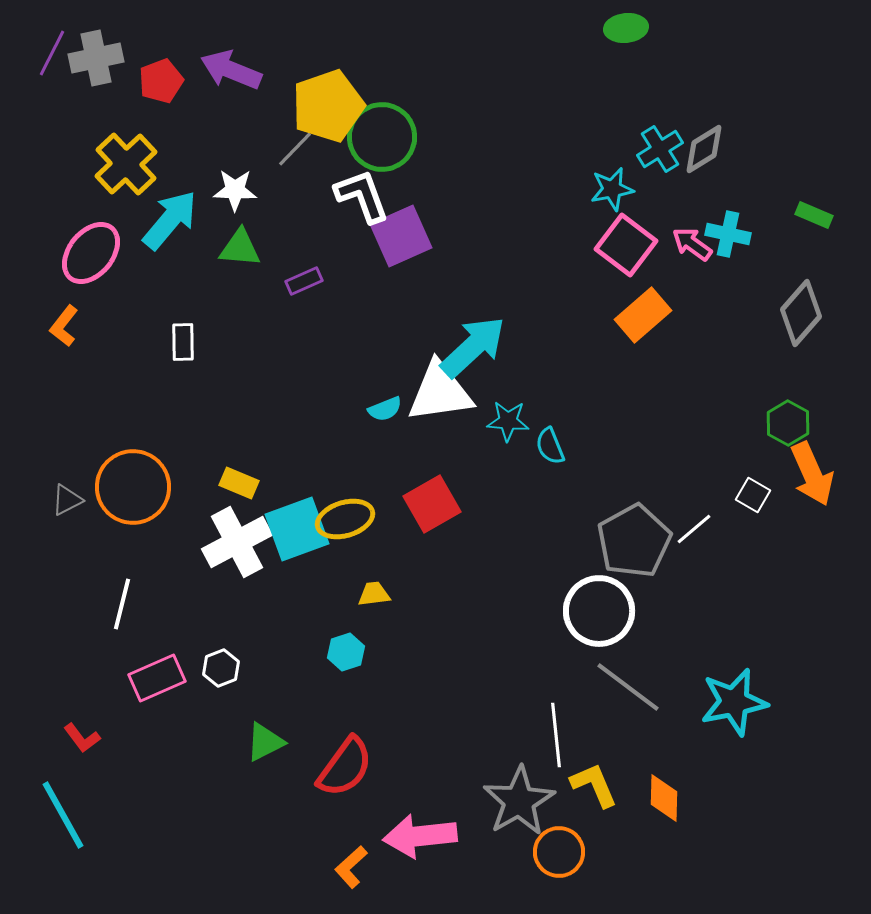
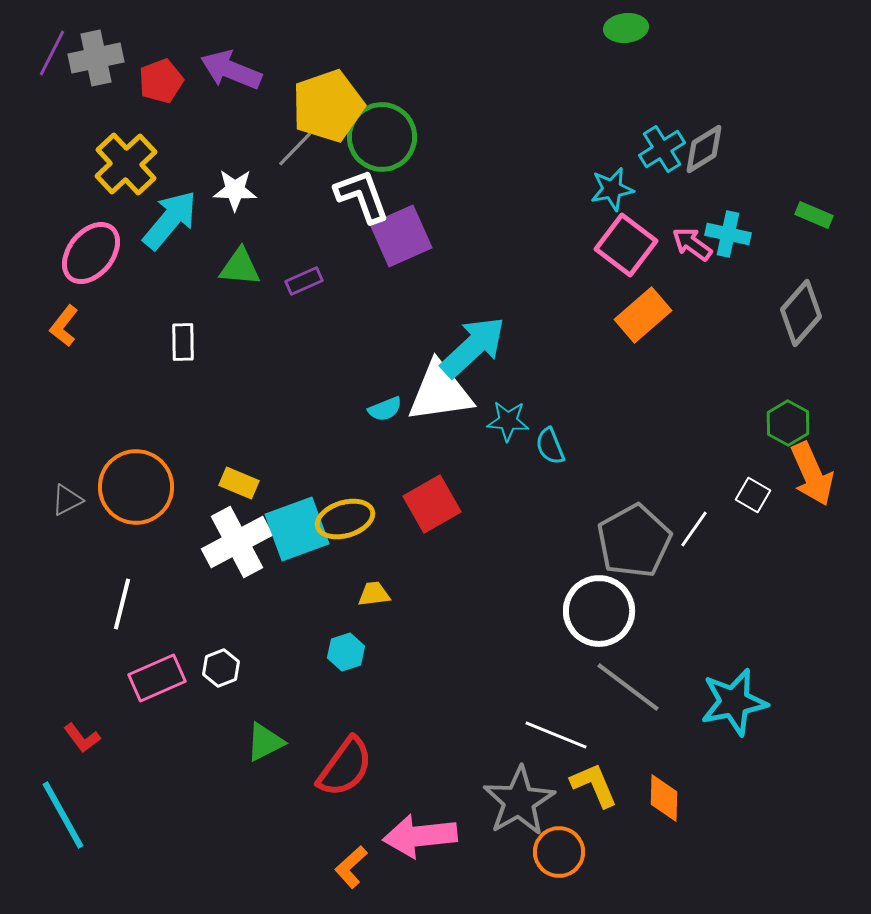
cyan cross at (660, 149): moved 2 px right
green triangle at (240, 248): moved 19 px down
orange circle at (133, 487): moved 3 px right
white line at (694, 529): rotated 15 degrees counterclockwise
white line at (556, 735): rotated 62 degrees counterclockwise
